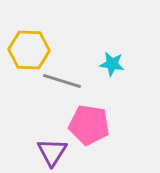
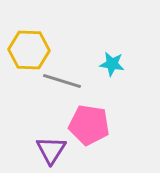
purple triangle: moved 1 px left, 2 px up
